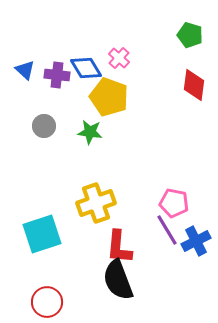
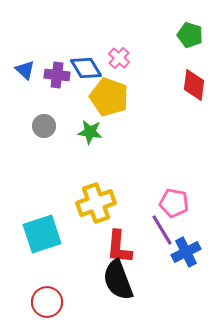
purple line: moved 5 px left
blue cross: moved 10 px left, 11 px down
